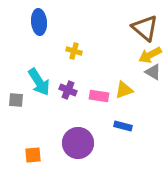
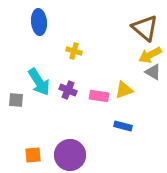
purple circle: moved 8 px left, 12 px down
